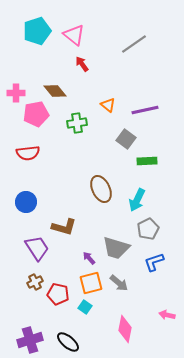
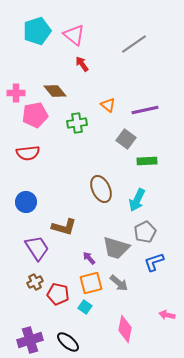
pink pentagon: moved 1 px left, 1 px down
gray pentagon: moved 3 px left, 3 px down
